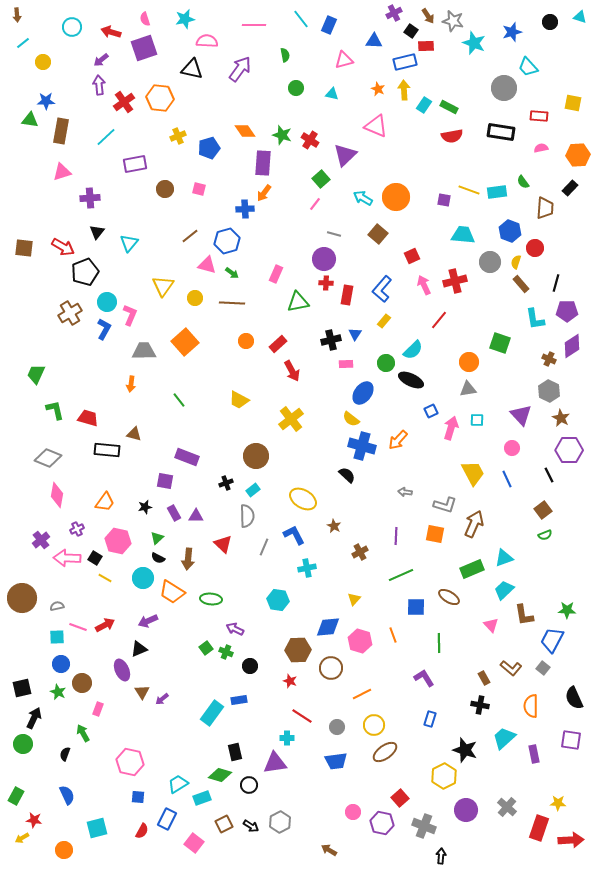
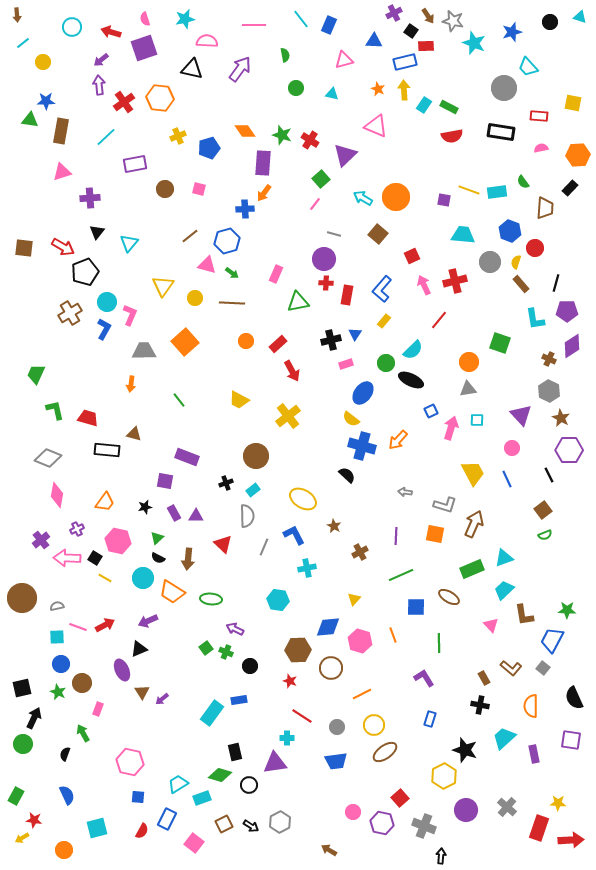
pink rectangle at (346, 364): rotated 16 degrees counterclockwise
yellow cross at (291, 419): moved 3 px left, 3 px up
